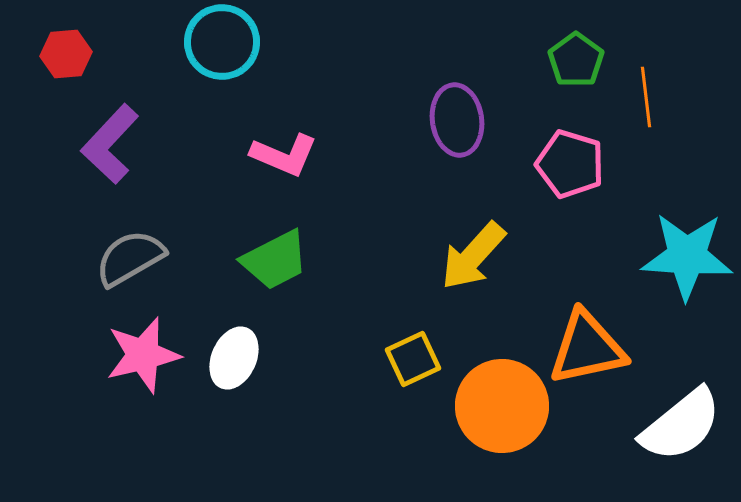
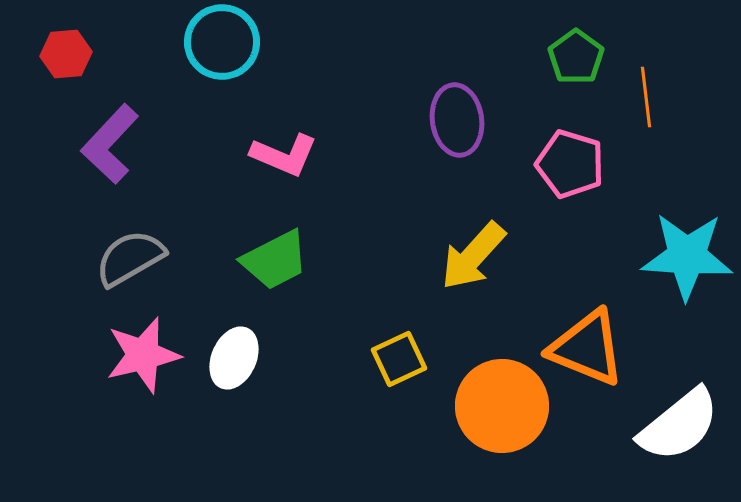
green pentagon: moved 3 px up
orange triangle: rotated 34 degrees clockwise
yellow square: moved 14 px left
white semicircle: moved 2 px left
